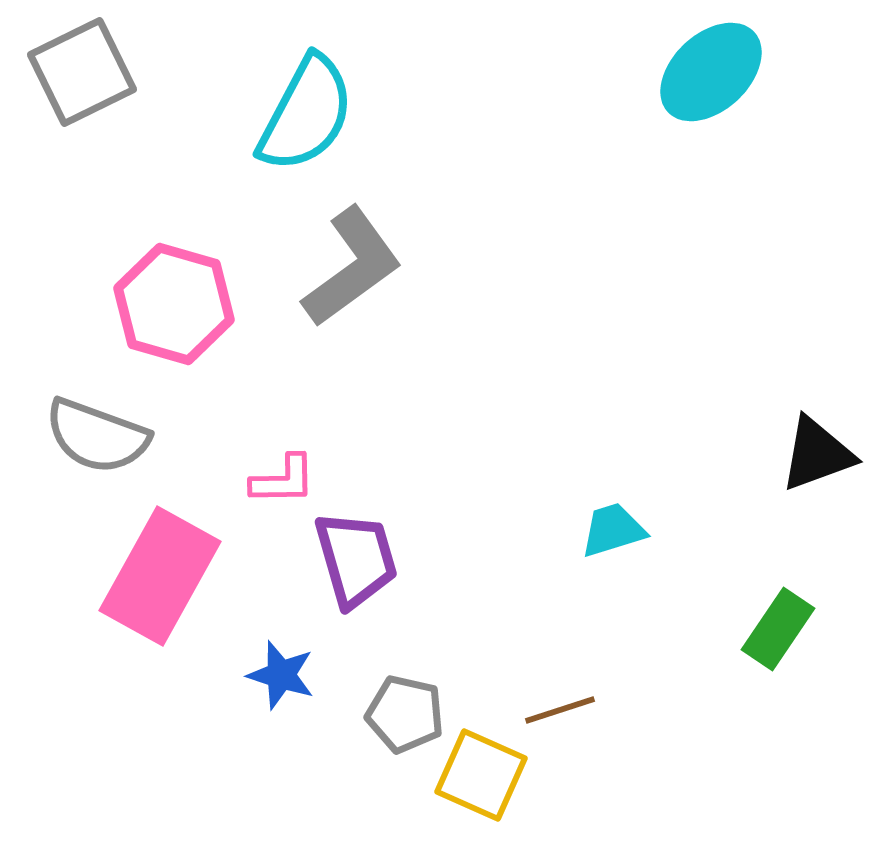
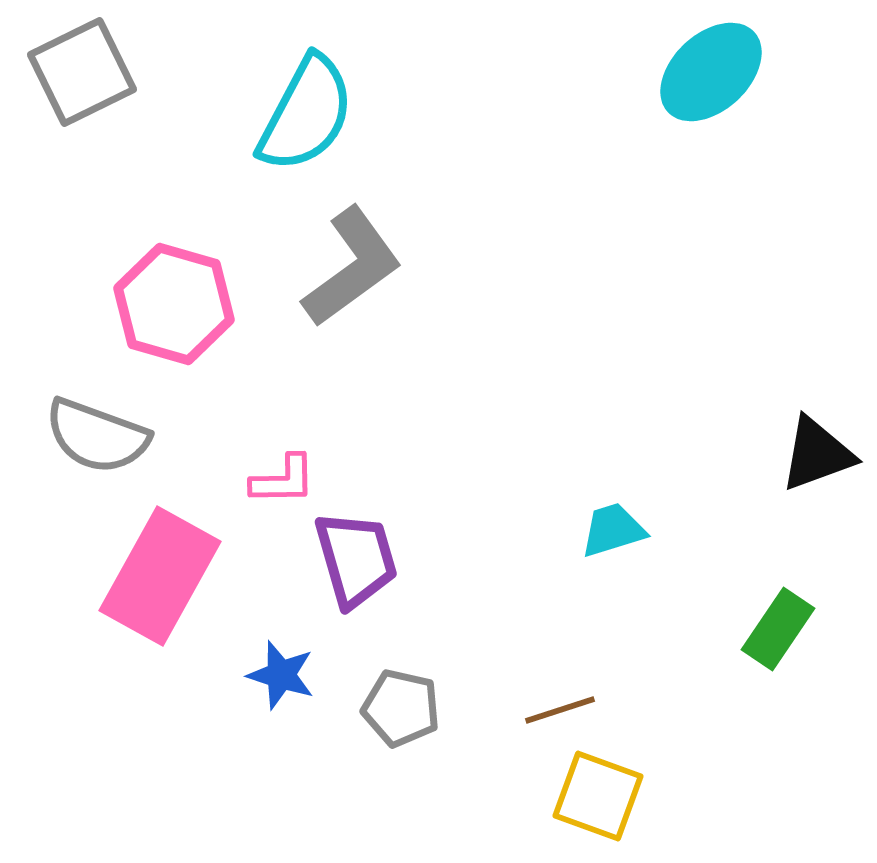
gray pentagon: moved 4 px left, 6 px up
yellow square: moved 117 px right, 21 px down; rotated 4 degrees counterclockwise
